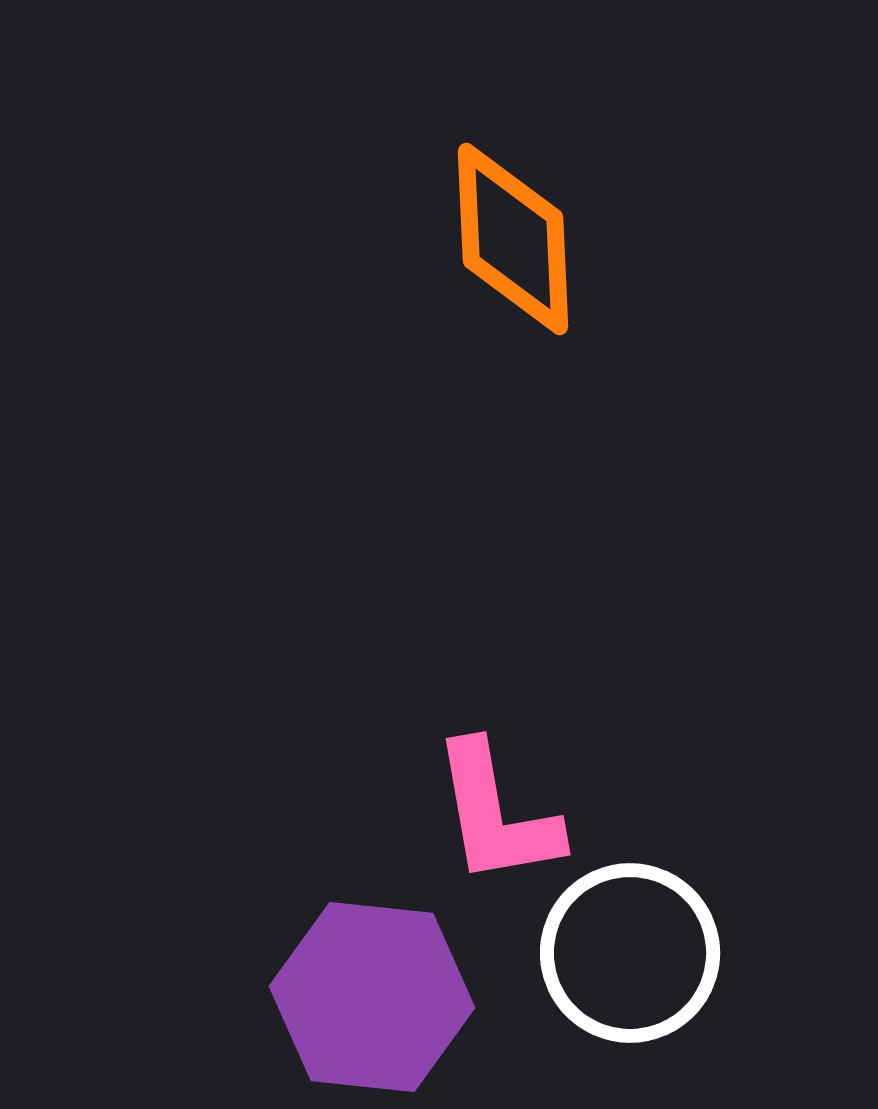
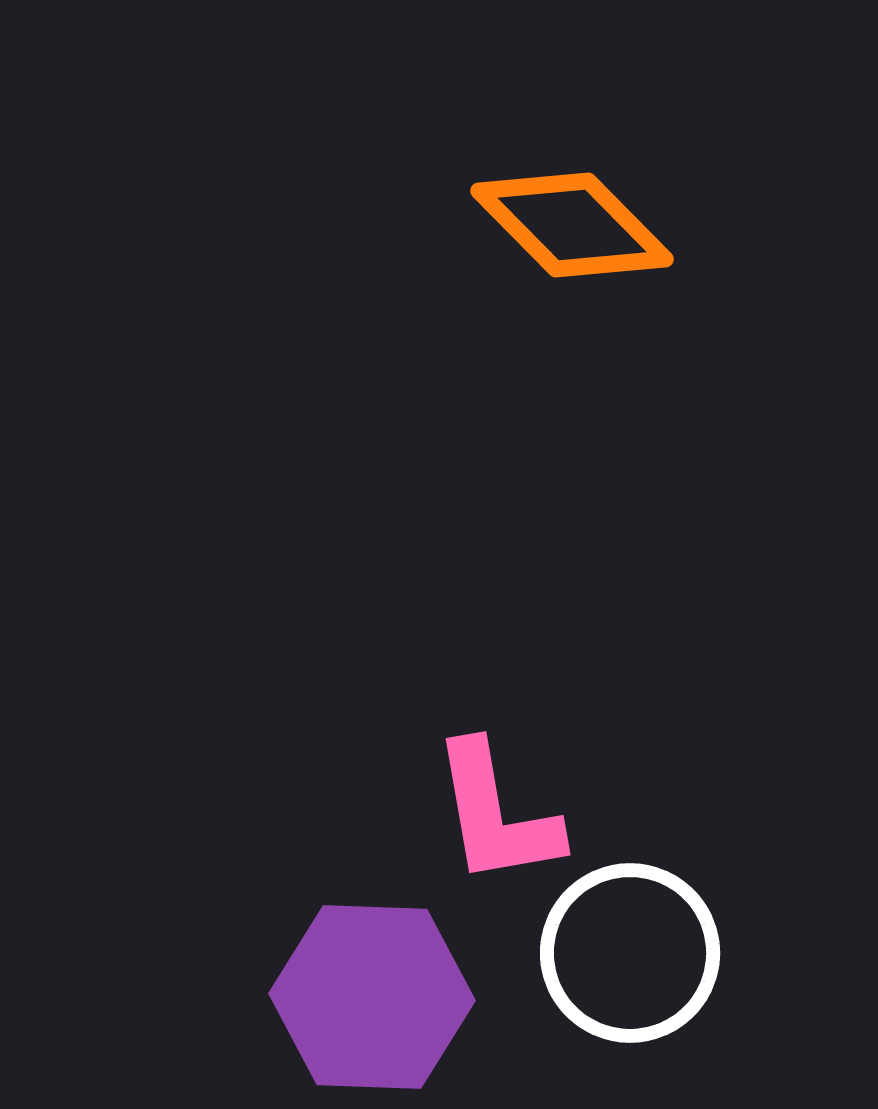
orange diamond: moved 59 px right, 14 px up; rotated 42 degrees counterclockwise
purple hexagon: rotated 4 degrees counterclockwise
